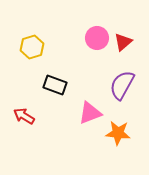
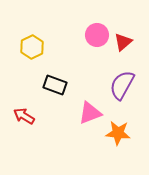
pink circle: moved 3 px up
yellow hexagon: rotated 10 degrees counterclockwise
